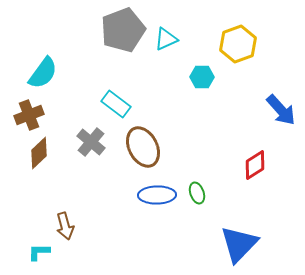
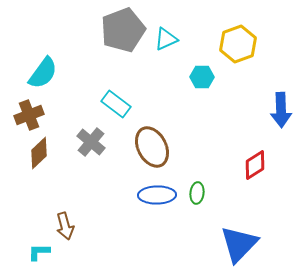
blue arrow: rotated 40 degrees clockwise
brown ellipse: moved 9 px right
green ellipse: rotated 25 degrees clockwise
